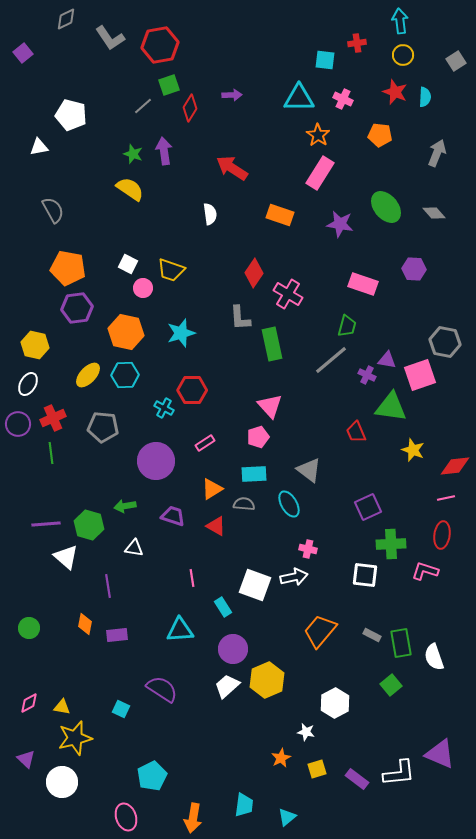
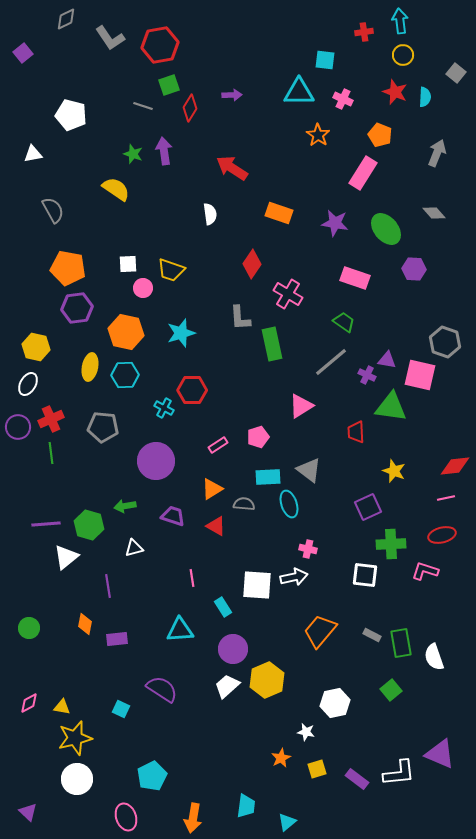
red cross at (357, 43): moved 7 px right, 11 px up
gray square at (456, 61): moved 12 px down; rotated 18 degrees counterclockwise
cyan triangle at (299, 98): moved 6 px up
gray line at (143, 106): rotated 60 degrees clockwise
orange pentagon at (380, 135): rotated 15 degrees clockwise
white triangle at (39, 147): moved 6 px left, 7 px down
pink rectangle at (320, 173): moved 43 px right
yellow semicircle at (130, 189): moved 14 px left
green ellipse at (386, 207): moved 22 px down
orange rectangle at (280, 215): moved 1 px left, 2 px up
purple star at (340, 224): moved 5 px left, 1 px up
white square at (128, 264): rotated 30 degrees counterclockwise
red diamond at (254, 273): moved 2 px left, 9 px up
pink rectangle at (363, 284): moved 8 px left, 6 px up
green trapezoid at (347, 326): moved 3 px left, 4 px up; rotated 70 degrees counterclockwise
gray hexagon at (445, 342): rotated 8 degrees clockwise
yellow hexagon at (35, 345): moved 1 px right, 2 px down
gray line at (331, 360): moved 2 px down
yellow ellipse at (88, 375): moved 2 px right, 8 px up; rotated 32 degrees counterclockwise
pink square at (420, 375): rotated 32 degrees clockwise
pink triangle at (270, 406): moved 31 px right; rotated 40 degrees clockwise
red cross at (53, 418): moved 2 px left, 1 px down
purple circle at (18, 424): moved 3 px down
red trapezoid at (356, 432): rotated 20 degrees clockwise
pink rectangle at (205, 443): moved 13 px right, 2 px down
yellow star at (413, 450): moved 19 px left, 21 px down
cyan rectangle at (254, 474): moved 14 px right, 3 px down
cyan ellipse at (289, 504): rotated 12 degrees clockwise
red ellipse at (442, 535): rotated 68 degrees clockwise
white triangle at (134, 548): rotated 24 degrees counterclockwise
white triangle at (66, 557): rotated 40 degrees clockwise
white square at (255, 585): moved 2 px right; rotated 16 degrees counterclockwise
purple rectangle at (117, 635): moved 4 px down
green square at (391, 685): moved 5 px down
white hexagon at (335, 703): rotated 16 degrees clockwise
purple triangle at (26, 759): moved 2 px right, 53 px down
white circle at (62, 782): moved 15 px right, 3 px up
cyan trapezoid at (244, 805): moved 2 px right, 1 px down
cyan triangle at (287, 817): moved 5 px down
